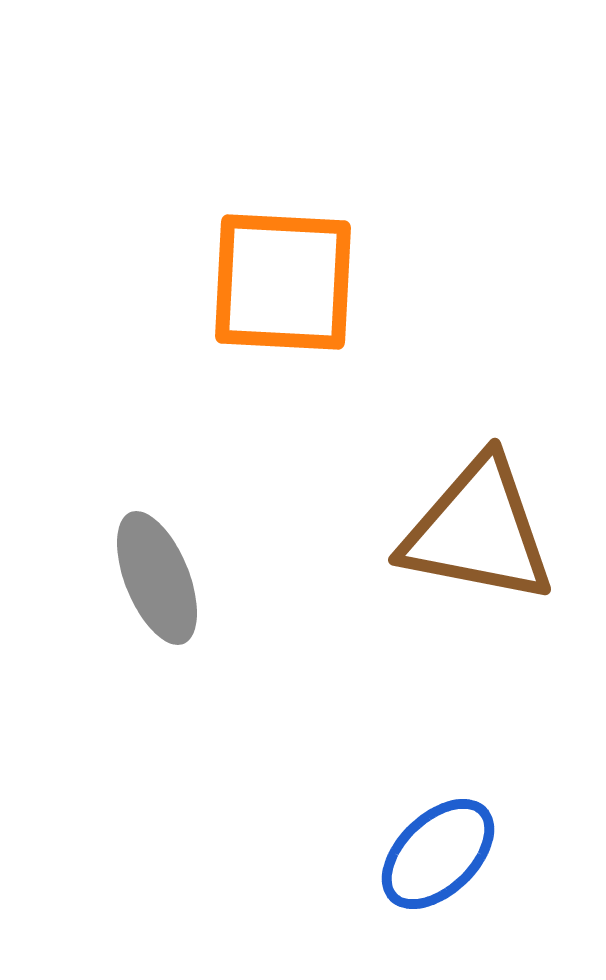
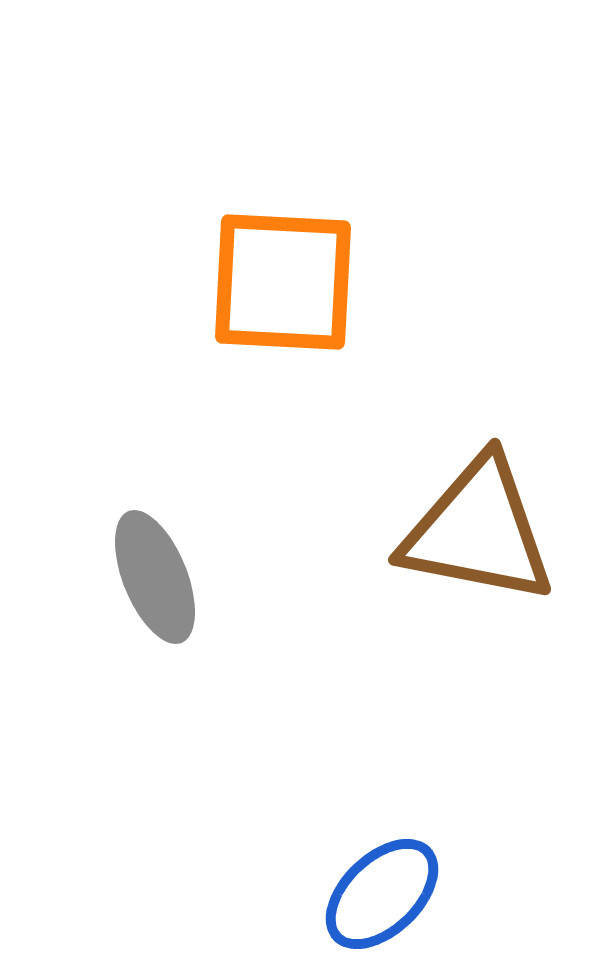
gray ellipse: moved 2 px left, 1 px up
blue ellipse: moved 56 px left, 40 px down
